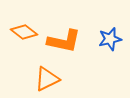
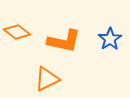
orange diamond: moved 7 px left
blue star: rotated 20 degrees counterclockwise
